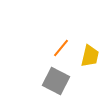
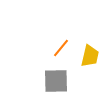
gray square: rotated 28 degrees counterclockwise
